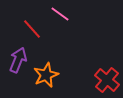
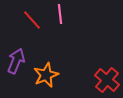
pink line: rotated 48 degrees clockwise
red line: moved 9 px up
purple arrow: moved 2 px left, 1 px down
